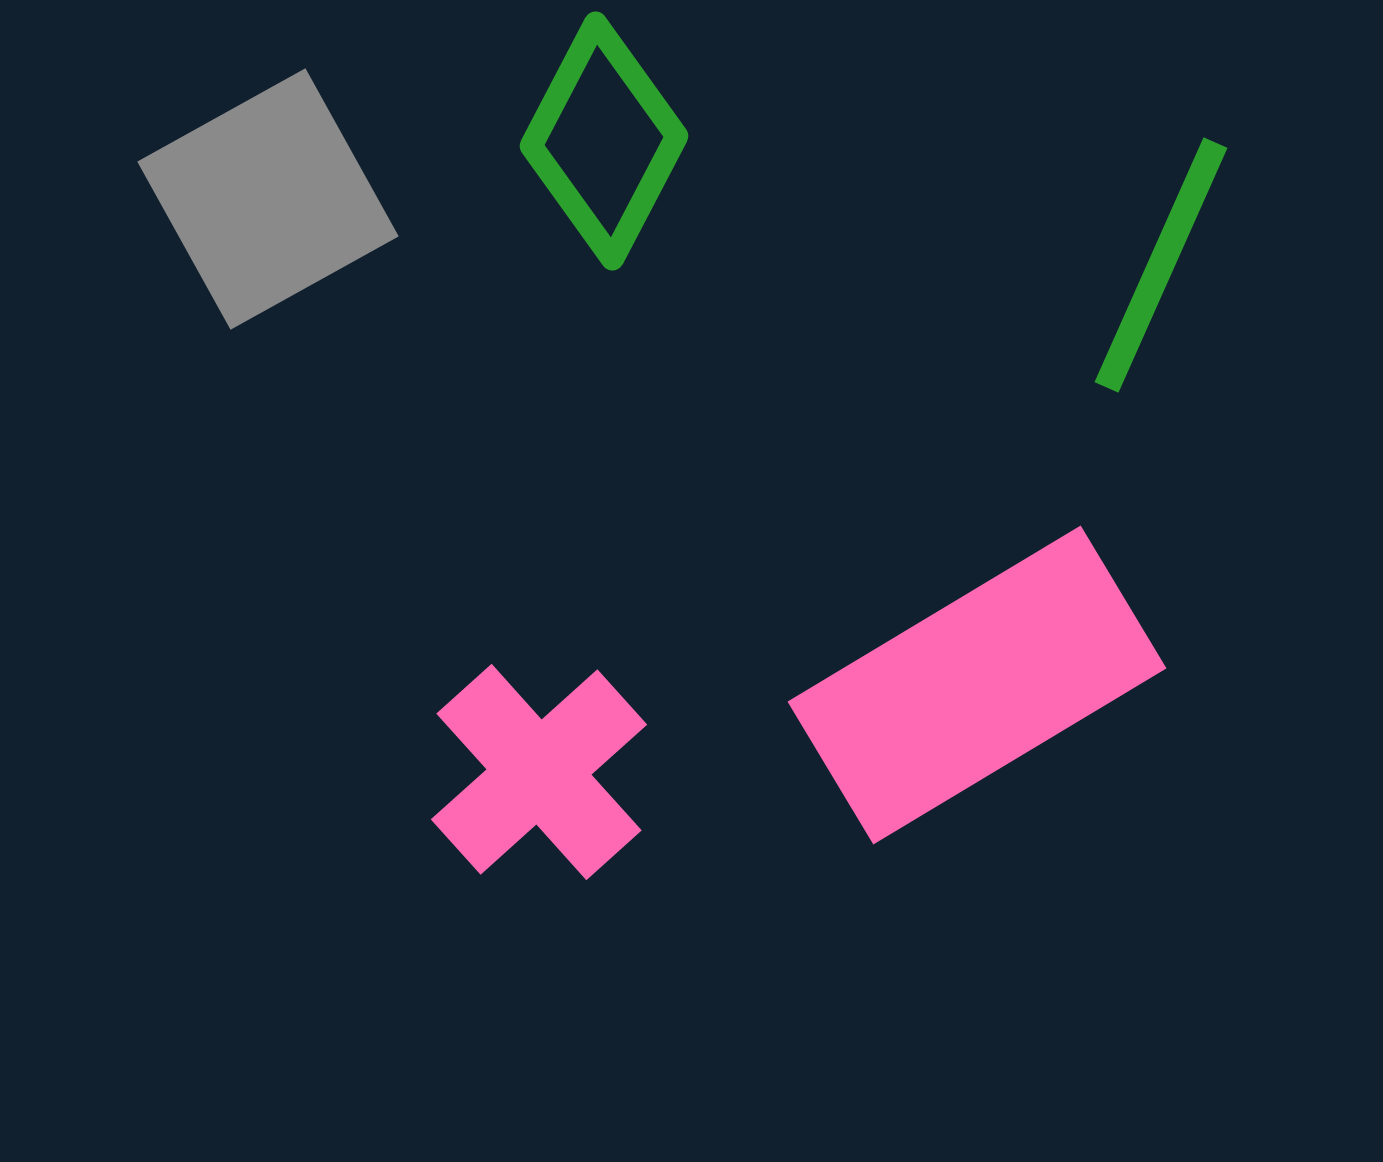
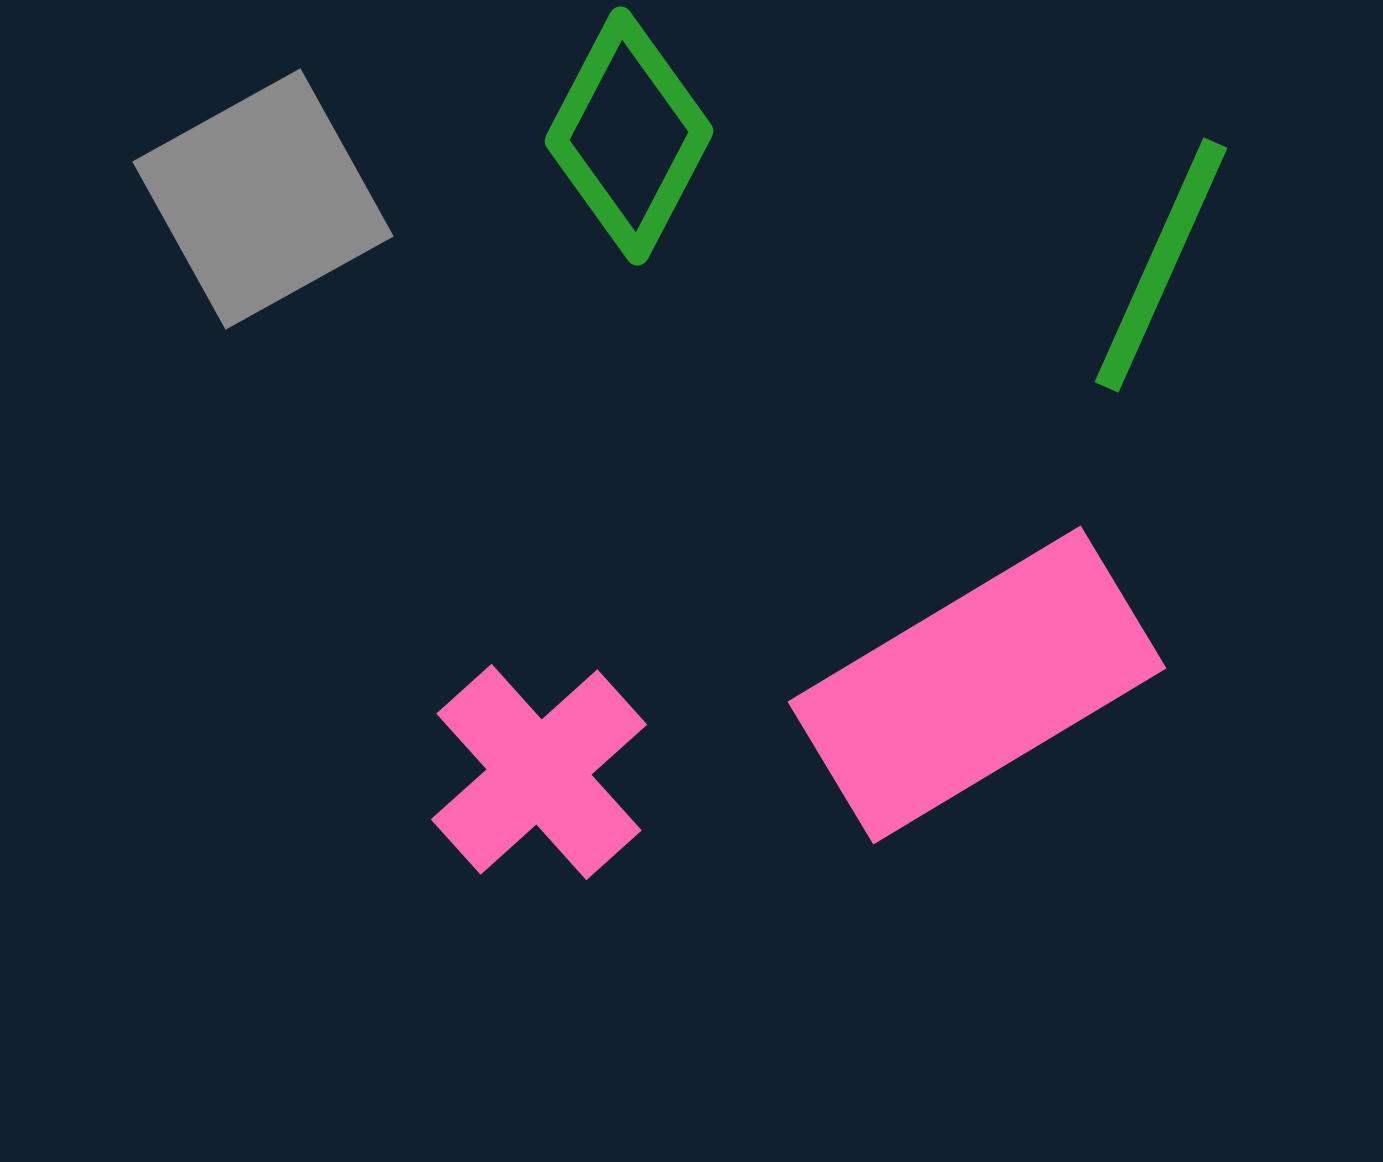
green diamond: moved 25 px right, 5 px up
gray square: moved 5 px left
